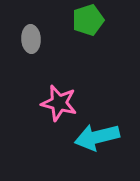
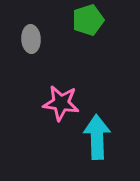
pink star: moved 2 px right; rotated 6 degrees counterclockwise
cyan arrow: rotated 102 degrees clockwise
